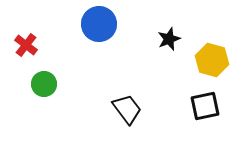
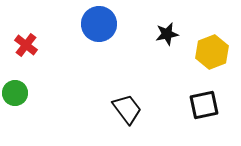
black star: moved 2 px left, 5 px up; rotated 10 degrees clockwise
yellow hexagon: moved 8 px up; rotated 24 degrees clockwise
green circle: moved 29 px left, 9 px down
black square: moved 1 px left, 1 px up
